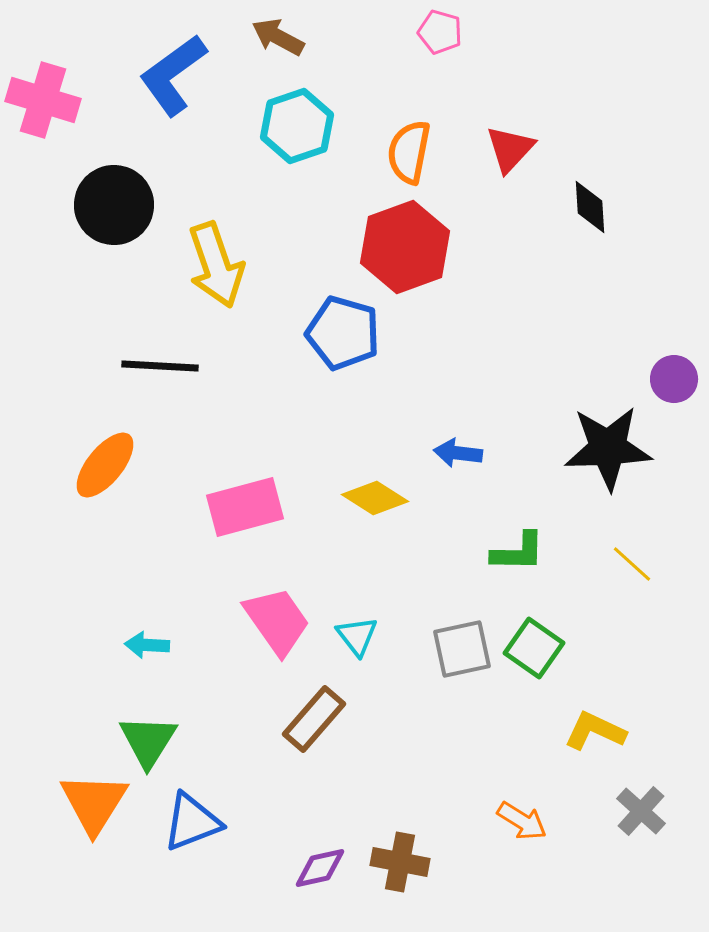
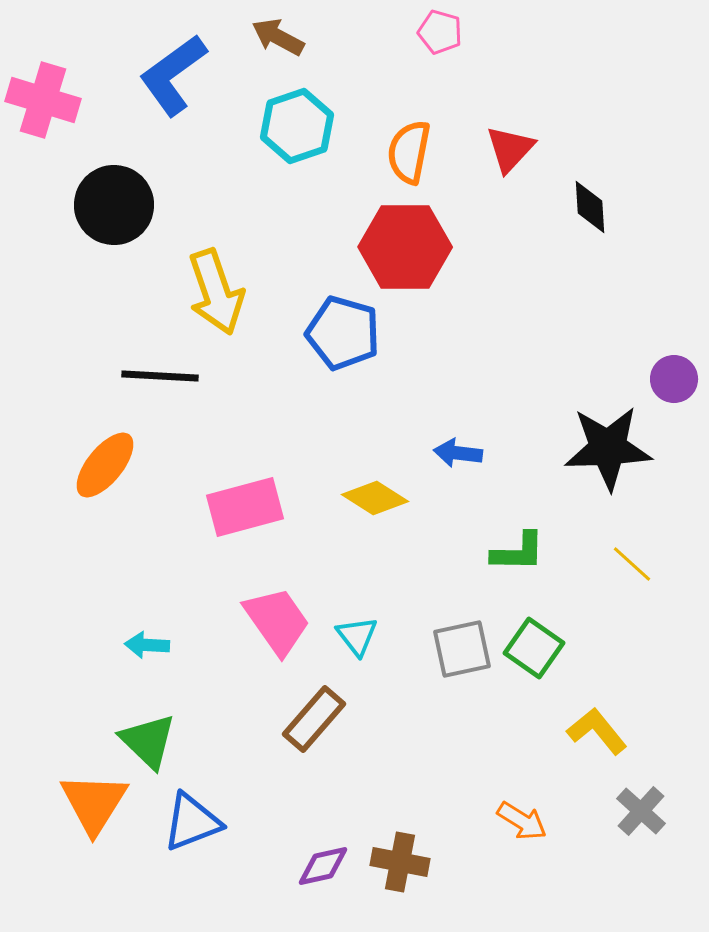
red hexagon: rotated 20 degrees clockwise
yellow arrow: moved 27 px down
black line: moved 10 px down
yellow L-shape: moved 2 px right; rotated 26 degrees clockwise
green triangle: rotated 18 degrees counterclockwise
purple diamond: moved 3 px right, 2 px up
